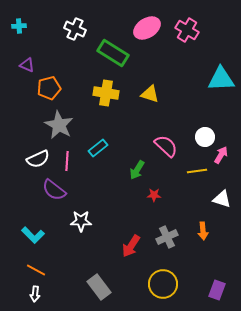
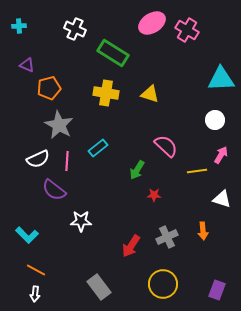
pink ellipse: moved 5 px right, 5 px up
white circle: moved 10 px right, 17 px up
cyan L-shape: moved 6 px left
